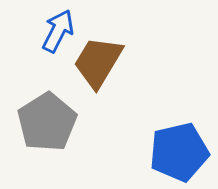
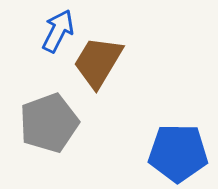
gray pentagon: moved 2 px right, 1 px down; rotated 12 degrees clockwise
blue pentagon: moved 1 px left, 1 px down; rotated 14 degrees clockwise
